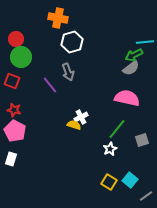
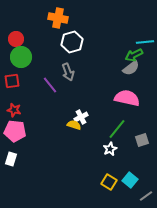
red square: rotated 28 degrees counterclockwise
pink pentagon: rotated 20 degrees counterclockwise
